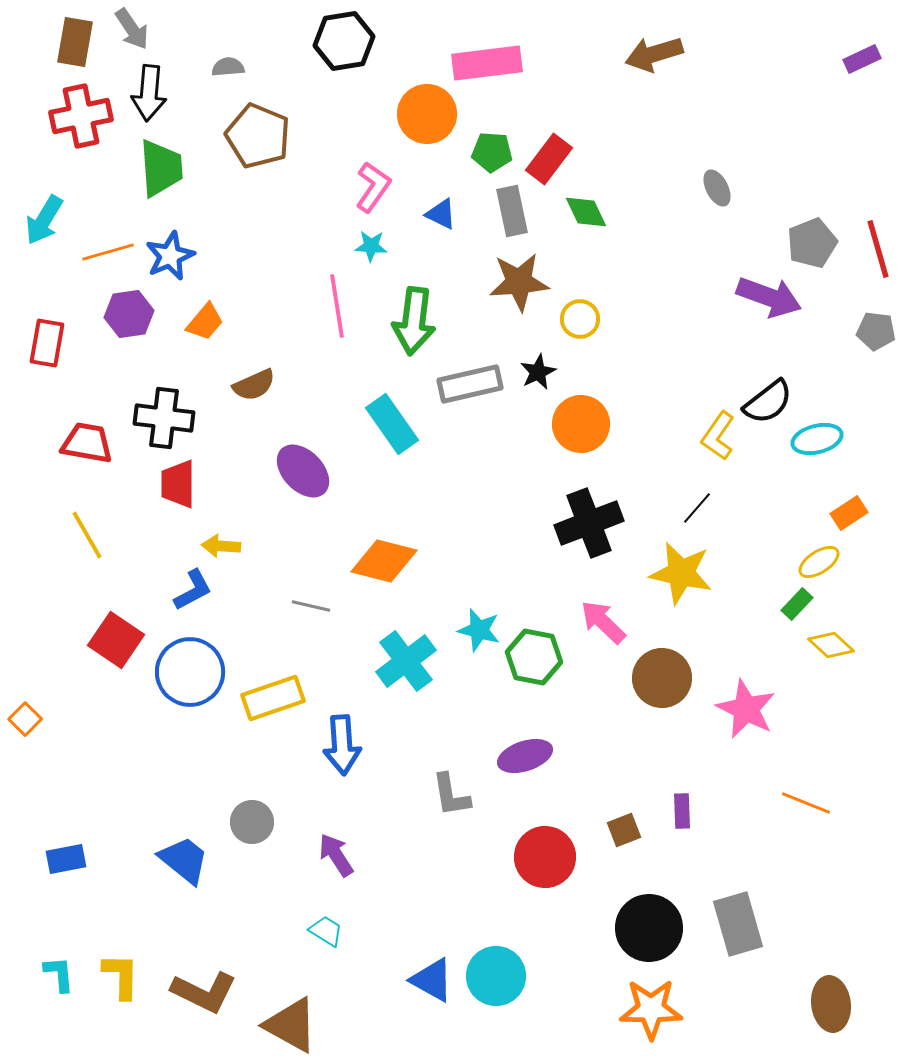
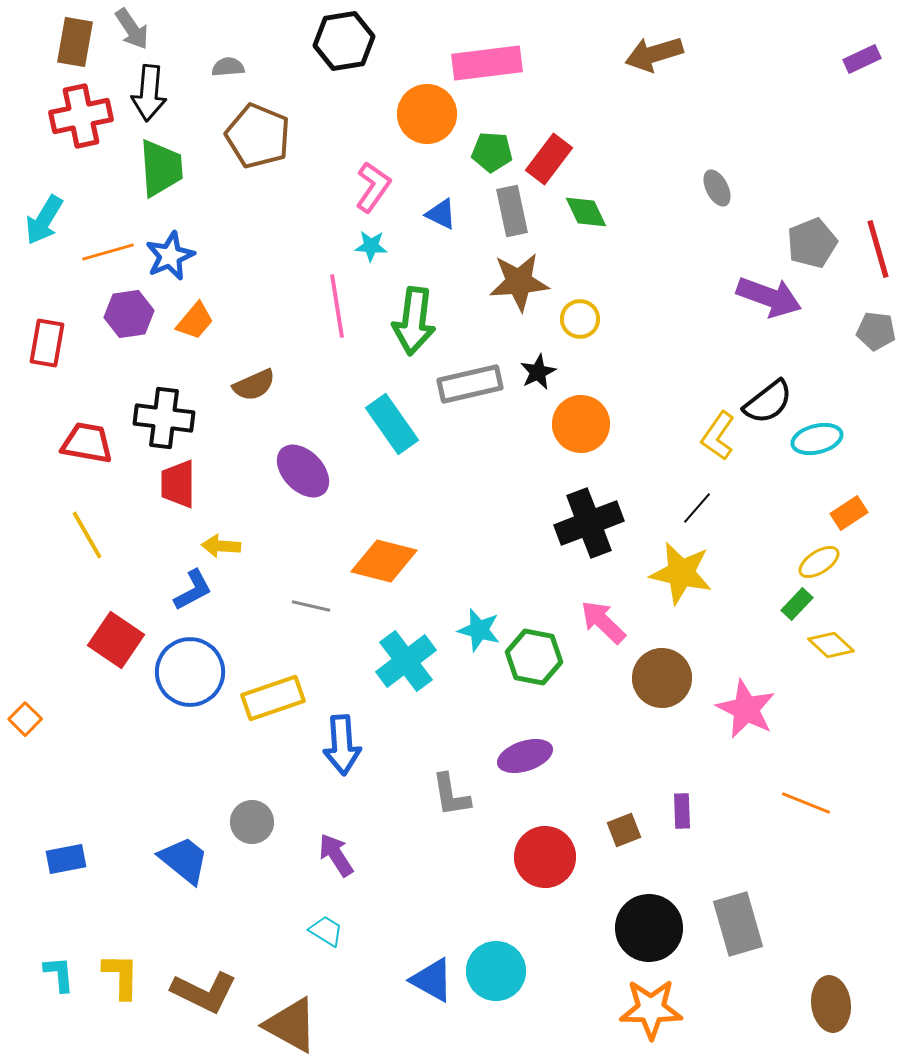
orange trapezoid at (205, 322): moved 10 px left, 1 px up
cyan circle at (496, 976): moved 5 px up
